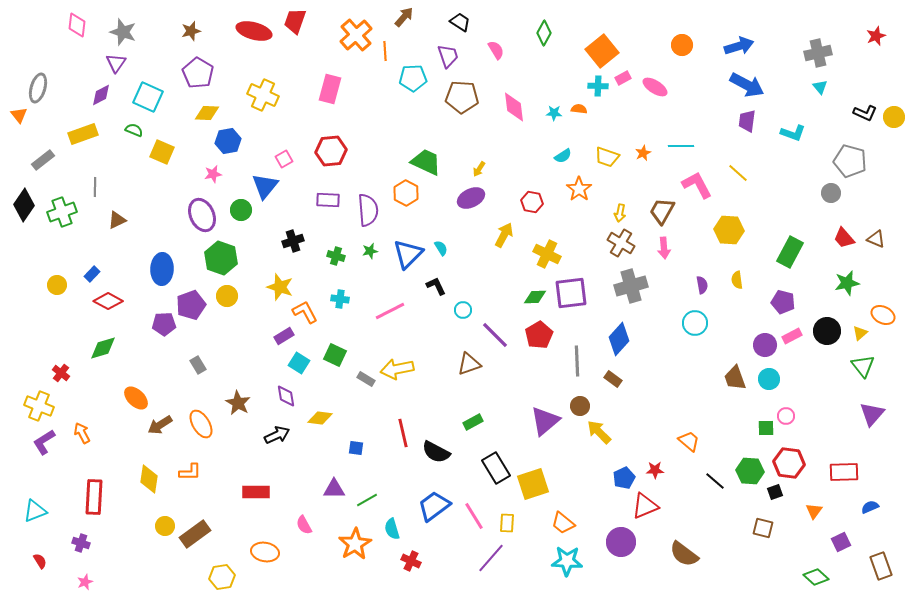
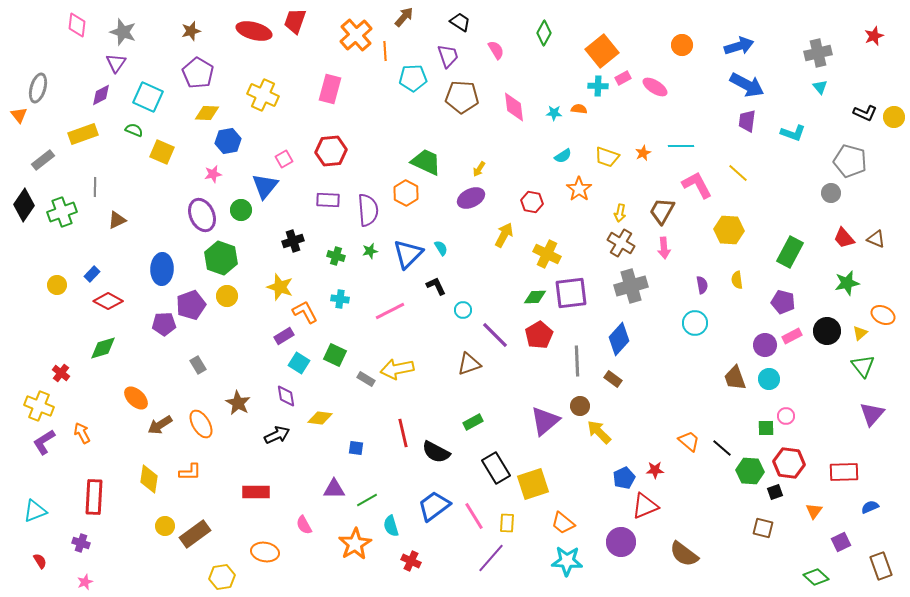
red star at (876, 36): moved 2 px left
black line at (715, 481): moved 7 px right, 33 px up
cyan semicircle at (392, 529): moved 1 px left, 3 px up
